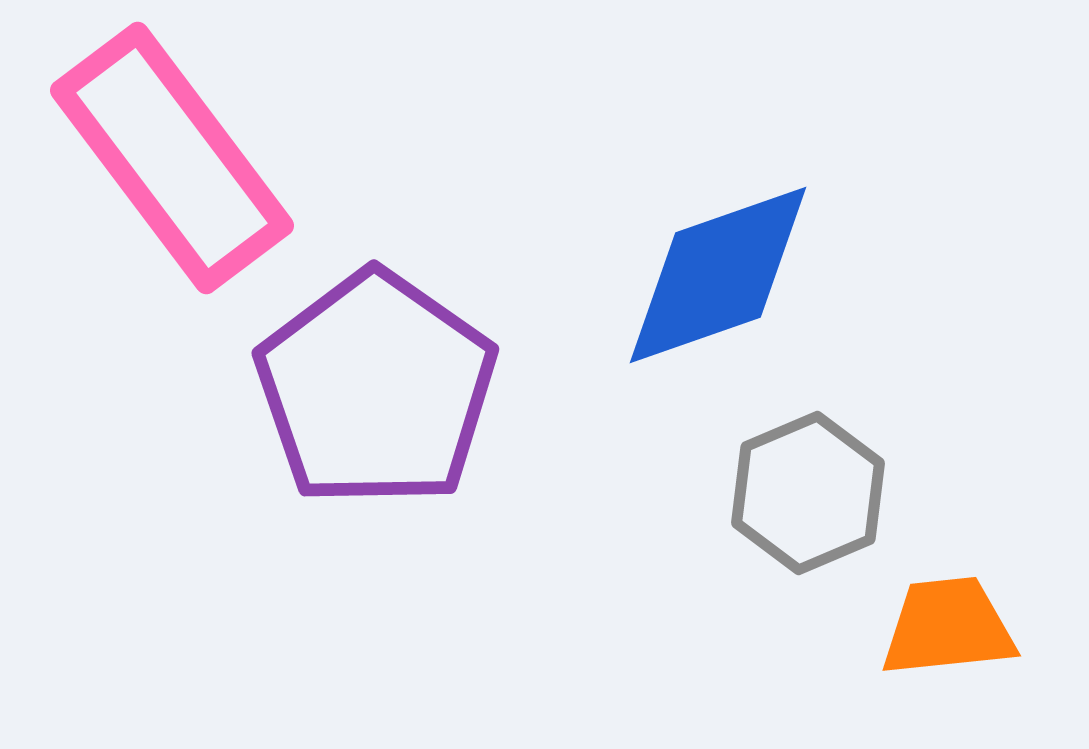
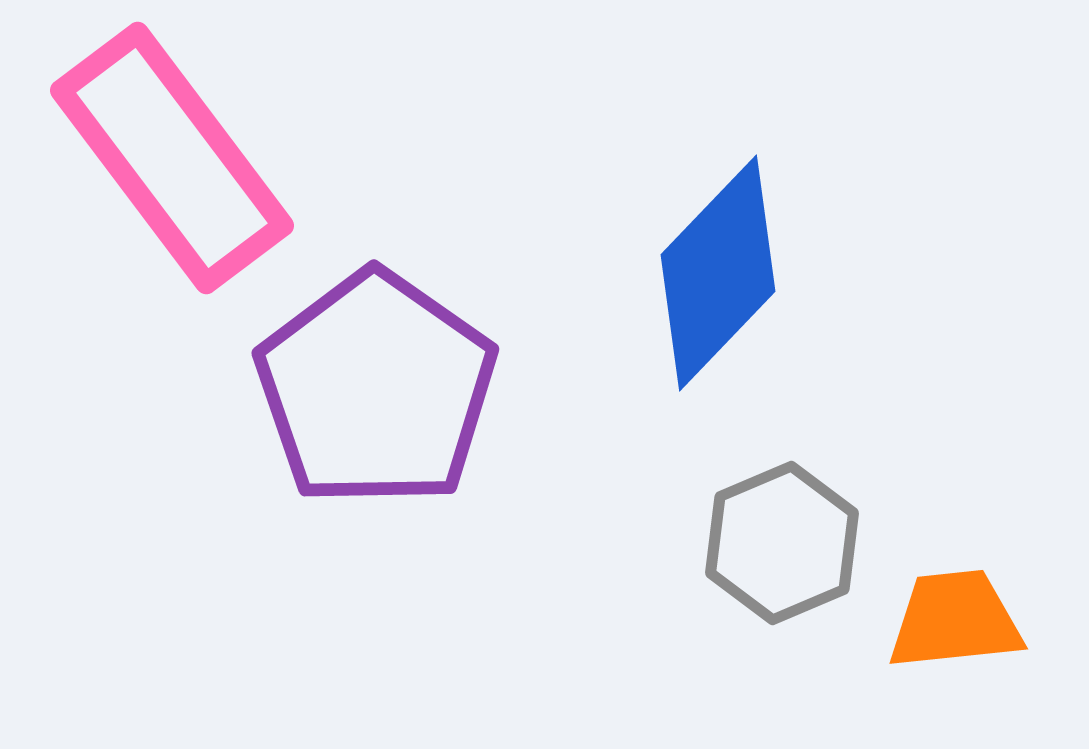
blue diamond: moved 2 px up; rotated 27 degrees counterclockwise
gray hexagon: moved 26 px left, 50 px down
orange trapezoid: moved 7 px right, 7 px up
